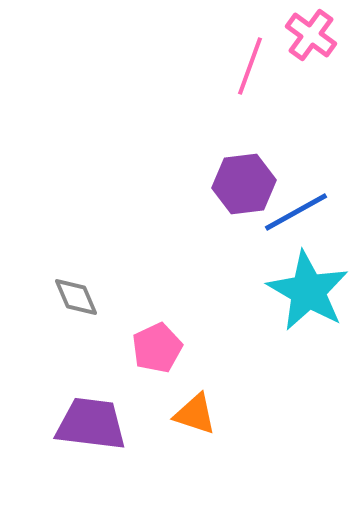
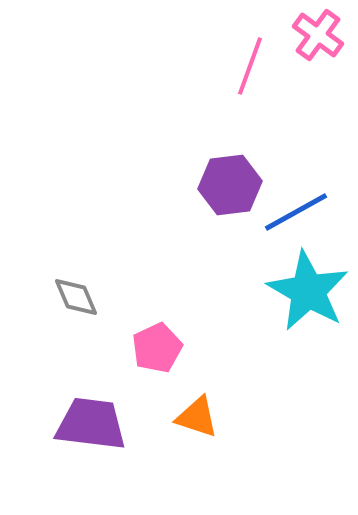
pink cross: moved 7 px right
purple hexagon: moved 14 px left, 1 px down
orange triangle: moved 2 px right, 3 px down
